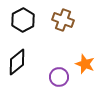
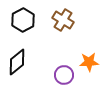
brown cross: rotated 10 degrees clockwise
orange star: moved 4 px right, 2 px up; rotated 24 degrees counterclockwise
purple circle: moved 5 px right, 2 px up
